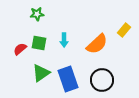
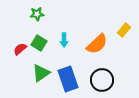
green square: rotated 21 degrees clockwise
